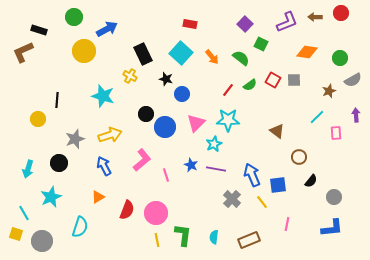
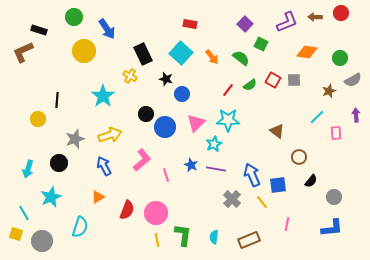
blue arrow at (107, 29): rotated 85 degrees clockwise
cyan star at (103, 96): rotated 20 degrees clockwise
